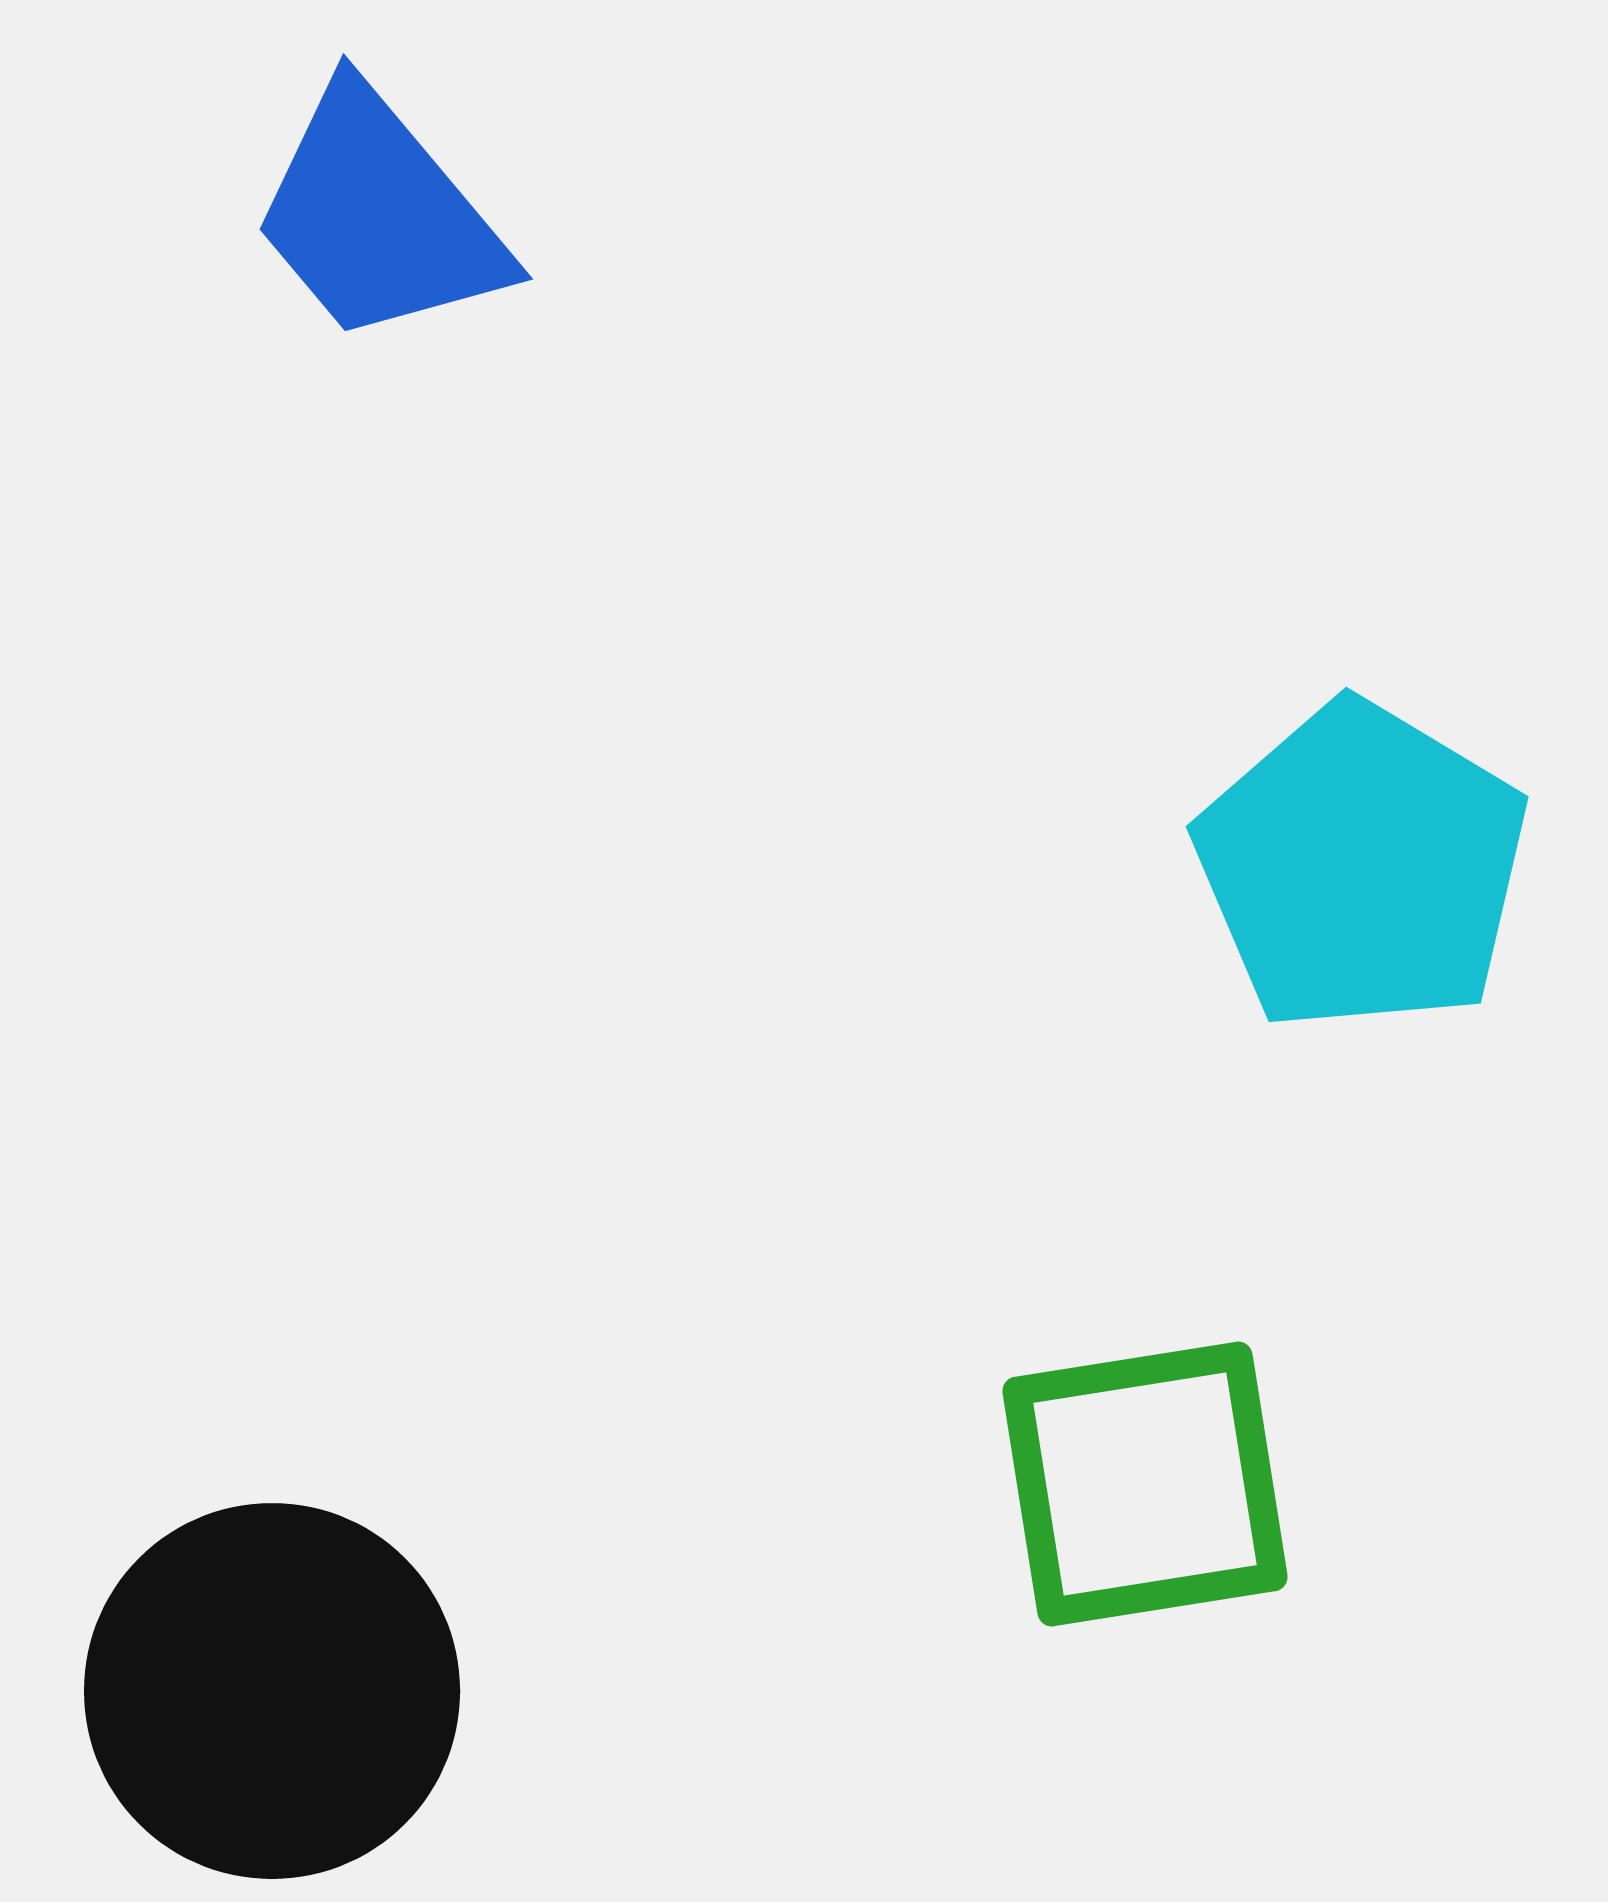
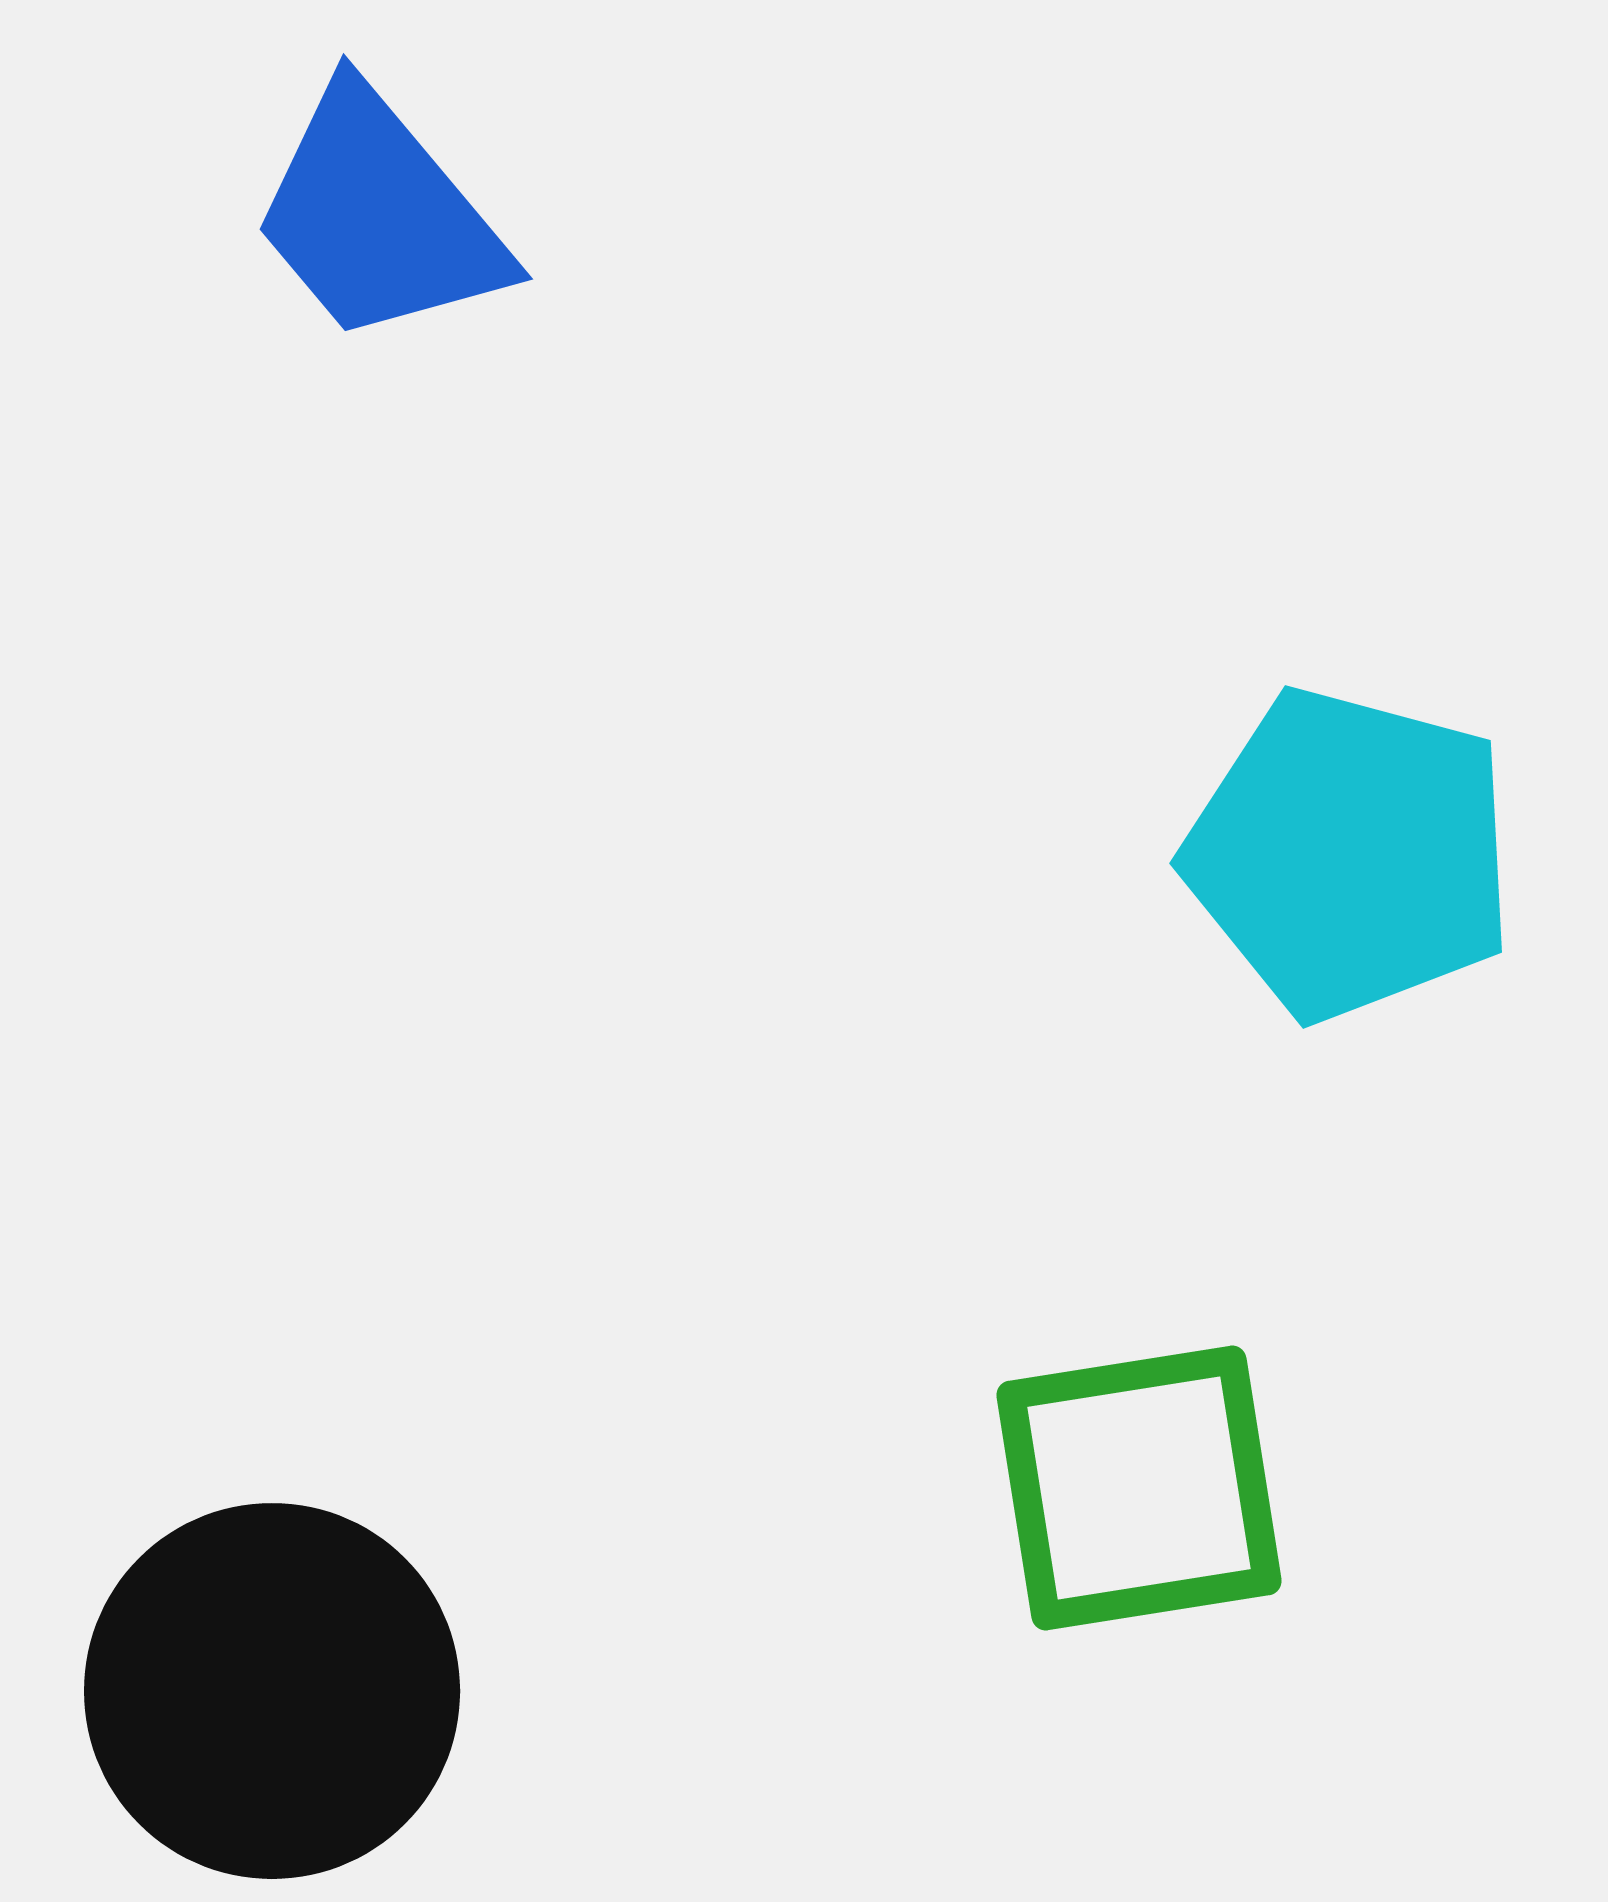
cyan pentagon: moved 12 px left, 13 px up; rotated 16 degrees counterclockwise
green square: moved 6 px left, 4 px down
